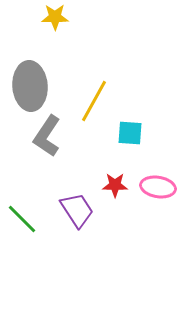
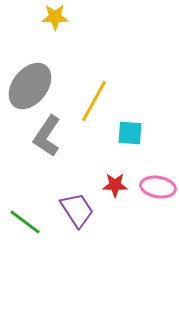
gray ellipse: rotated 42 degrees clockwise
green line: moved 3 px right, 3 px down; rotated 8 degrees counterclockwise
